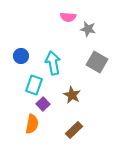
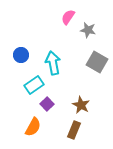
pink semicircle: rotated 119 degrees clockwise
gray star: moved 1 px down
blue circle: moved 1 px up
cyan rectangle: rotated 36 degrees clockwise
brown star: moved 9 px right, 10 px down
purple square: moved 4 px right
orange semicircle: moved 1 px right, 3 px down; rotated 18 degrees clockwise
brown rectangle: rotated 24 degrees counterclockwise
